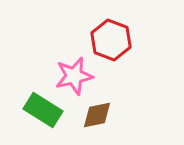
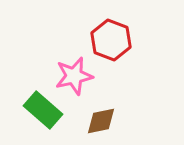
green rectangle: rotated 9 degrees clockwise
brown diamond: moved 4 px right, 6 px down
